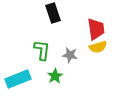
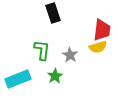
red trapezoid: moved 6 px right, 1 px down; rotated 15 degrees clockwise
gray star: rotated 21 degrees clockwise
